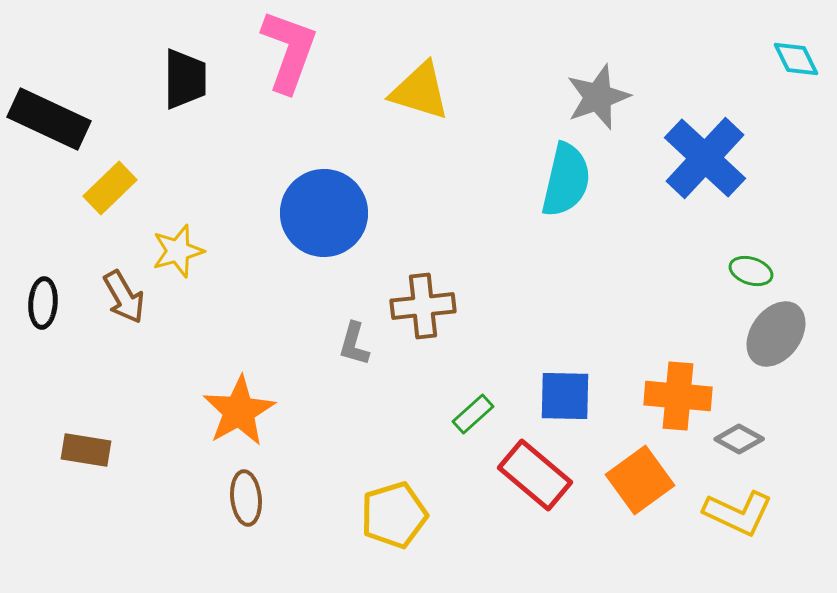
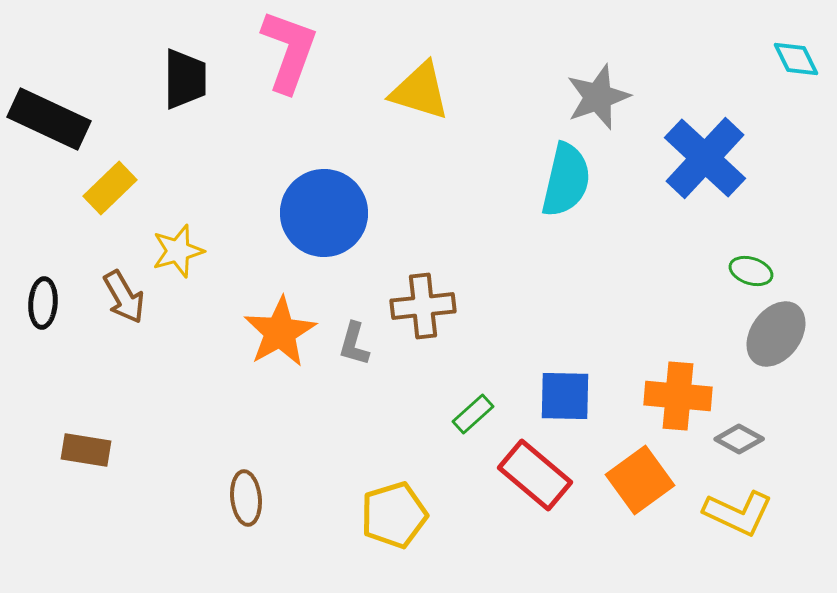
orange star: moved 41 px right, 79 px up
